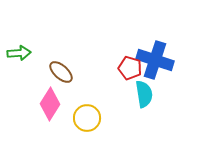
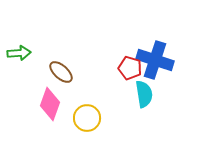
pink diamond: rotated 12 degrees counterclockwise
